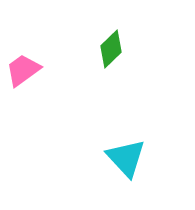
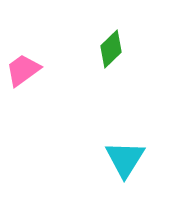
cyan triangle: moved 1 px left, 1 px down; rotated 15 degrees clockwise
